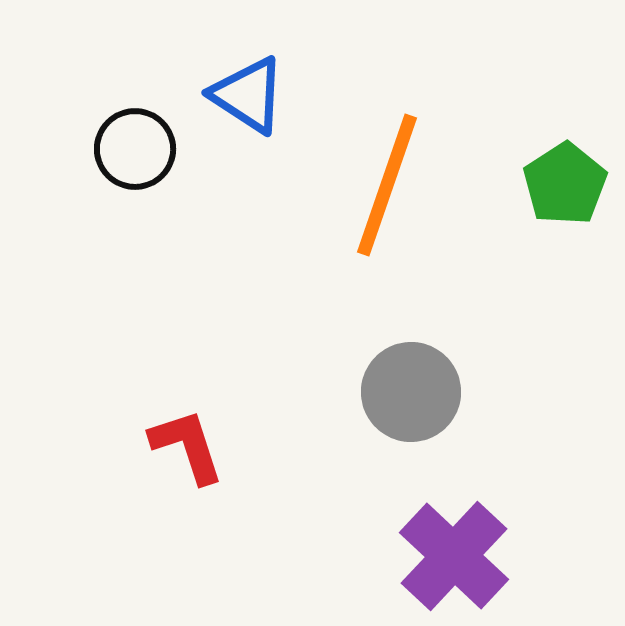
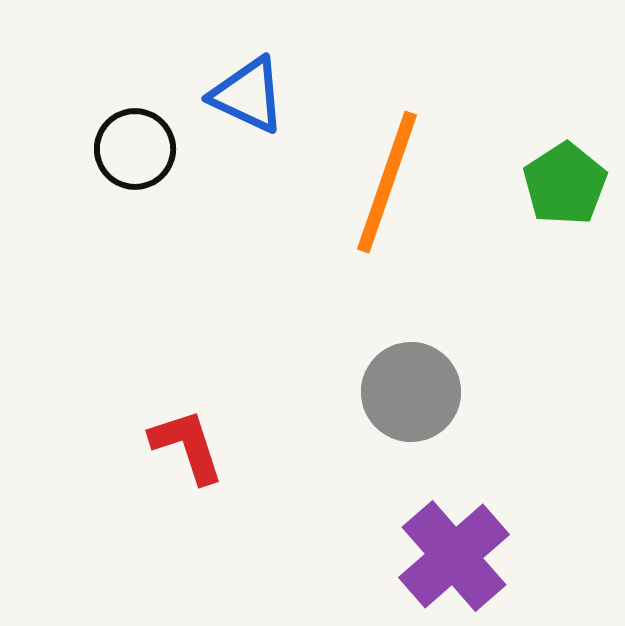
blue triangle: rotated 8 degrees counterclockwise
orange line: moved 3 px up
purple cross: rotated 6 degrees clockwise
